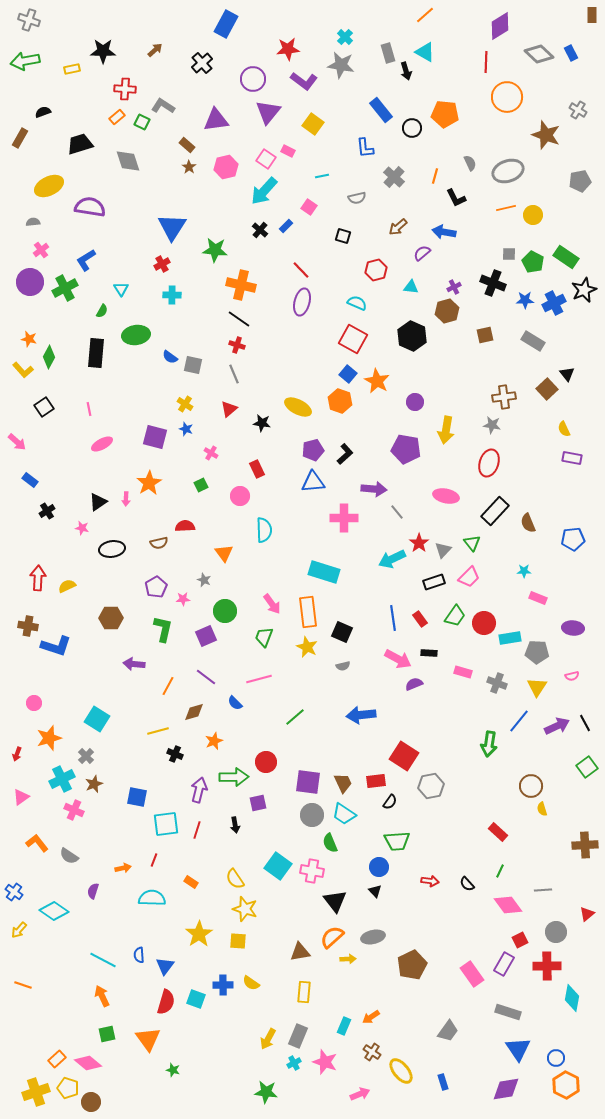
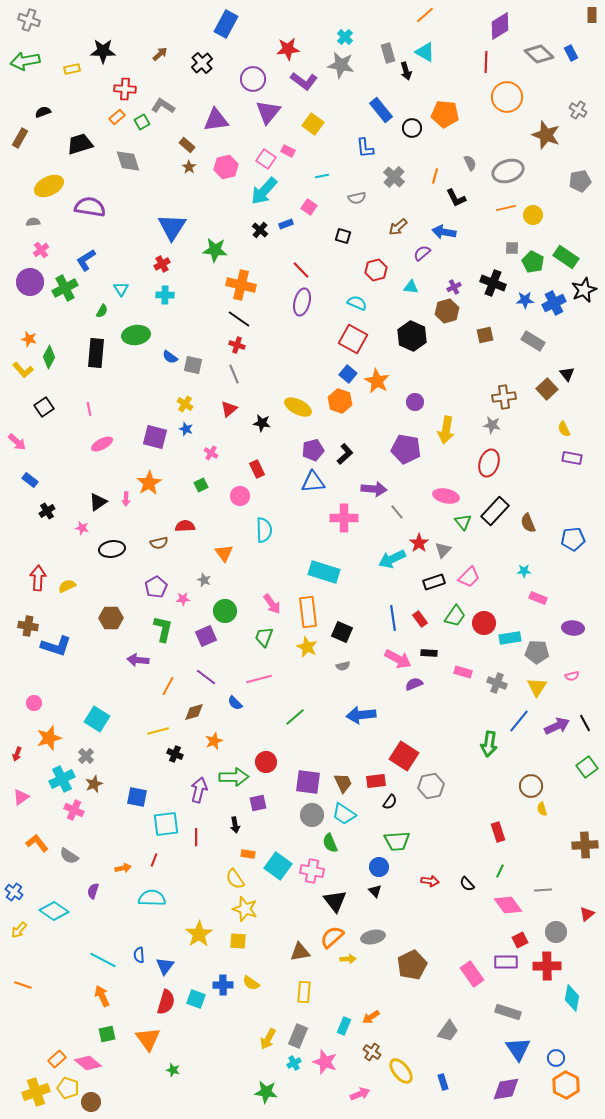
brown arrow at (155, 50): moved 5 px right, 4 px down
green square at (142, 122): rotated 35 degrees clockwise
blue rectangle at (286, 226): moved 2 px up; rotated 24 degrees clockwise
gray square at (509, 254): moved 3 px right, 6 px up
cyan cross at (172, 295): moved 7 px left
green triangle at (472, 543): moved 9 px left, 21 px up
purple arrow at (134, 664): moved 4 px right, 4 px up
red line at (197, 830): moved 1 px left, 7 px down; rotated 18 degrees counterclockwise
red rectangle at (498, 832): rotated 30 degrees clockwise
orange rectangle at (191, 882): moved 57 px right, 28 px up; rotated 24 degrees counterclockwise
purple rectangle at (504, 964): moved 2 px right, 2 px up; rotated 60 degrees clockwise
